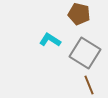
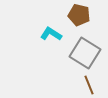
brown pentagon: moved 1 px down
cyan L-shape: moved 1 px right, 6 px up
